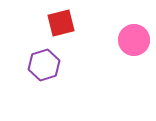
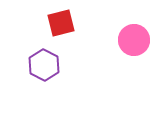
purple hexagon: rotated 16 degrees counterclockwise
